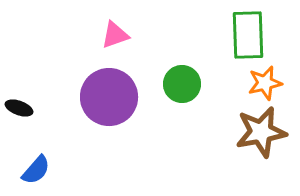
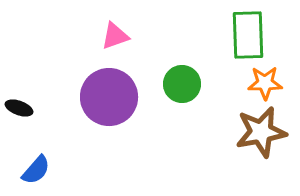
pink triangle: moved 1 px down
orange star: rotated 12 degrees clockwise
